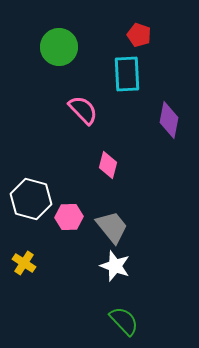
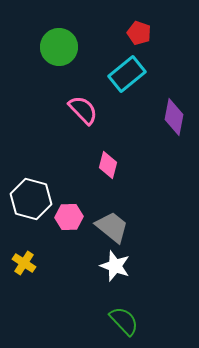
red pentagon: moved 2 px up
cyan rectangle: rotated 54 degrees clockwise
purple diamond: moved 5 px right, 3 px up
gray trapezoid: rotated 12 degrees counterclockwise
